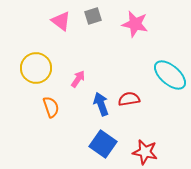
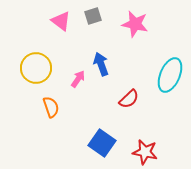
cyan ellipse: rotated 72 degrees clockwise
red semicircle: rotated 145 degrees clockwise
blue arrow: moved 40 px up
blue square: moved 1 px left, 1 px up
